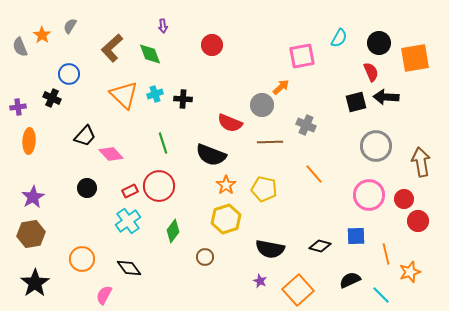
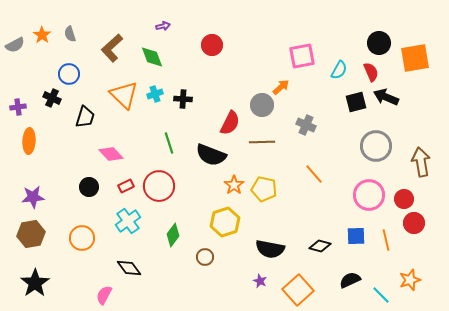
gray semicircle at (70, 26): moved 8 px down; rotated 49 degrees counterclockwise
purple arrow at (163, 26): rotated 96 degrees counterclockwise
cyan semicircle at (339, 38): moved 32 px down
gray semicircle at (20, 47): moved 5 px left, 2 px up; rotated 96 degrees counterclockwise
green diamond at (150, 54): moved 2 px right, 3 px down
black arrow at (386, 97): rotated 20 degrees clockwise
red semicircle at (230, 123): rotated 85 degrees counterclockwise
black trapezoid at (85, 136): moved 19 px up; rotated 25 degrees counterclockwise
brown line at (270, 142): moved 8 px left
green line at (163, 143): moved 6 px right
orange star at (226, 185): moved 8 px right
black circle at (87, 188): moved 2 px right, 1 px up
red rectangle at (130, 191): moved 4 px left, 5 px up
purple star at (33, 197): rotated 25 degrees clockwise
yellow hexagon at (226, 219): moved 1 px left, 3 px down
red circle at (418, 221): moved 4 px left, 2 px down
green diamond at (173, 231): moved 4 px down
orange line at (386, 254): moved 14 px up
orange circle at (82, 259): moved 21 px up
orange star at (410, 272): moved 8 px down
